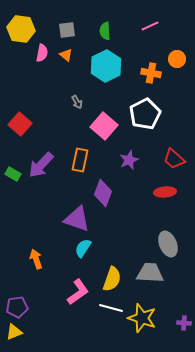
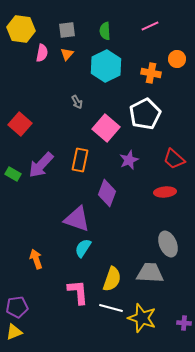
orange triangle: moved 1 px right, 1 px up; rotated 32 degrees clockwise
pink square: moved 2 px right, 2 px down
purple diamond: moved 4 px right
pink L-shape: rotated 60 degrees counterclockwise
